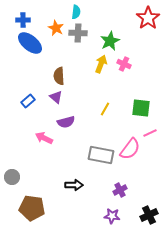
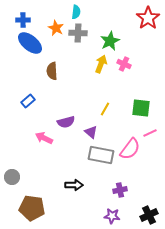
brown semicircle: moved 7 px left, 5 px up
purple triangle: moved 35 px right, 35 px down
purple cross: rotated 16 degrees clockwise
